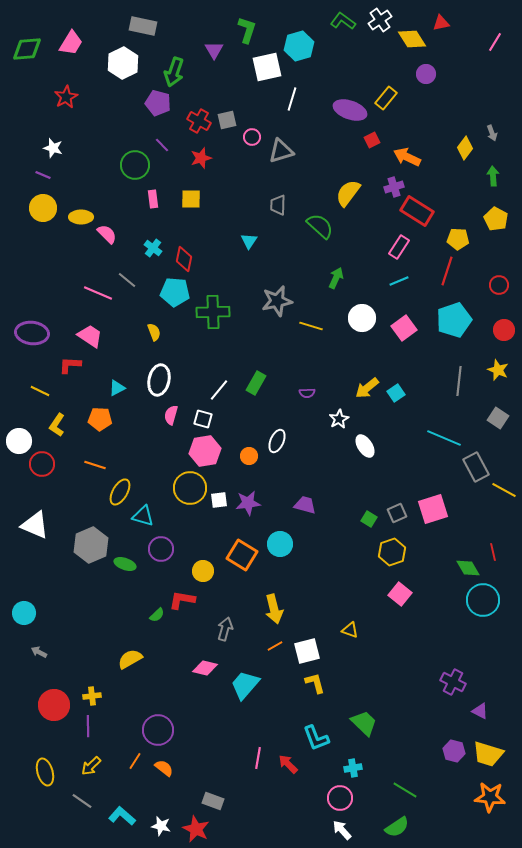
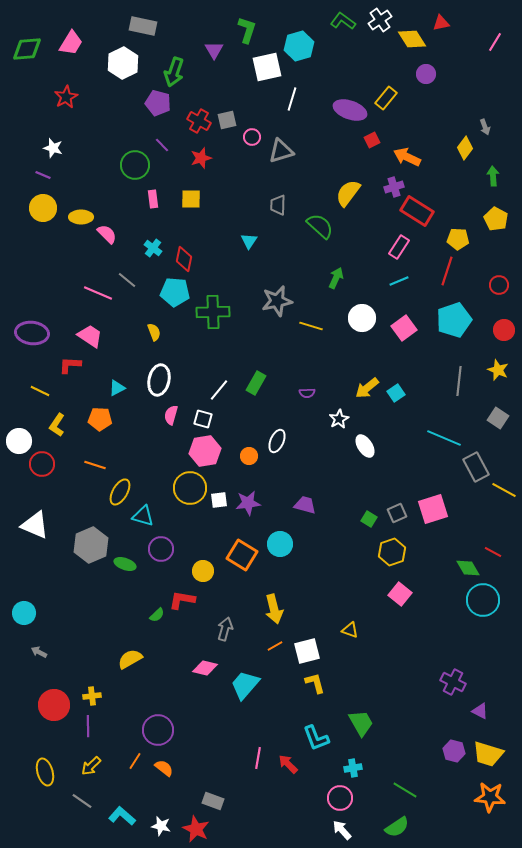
gray arrow at (492, 133): moved 7 px left, 6 px up
red line at (493, 552): rotated 48 degrees counterclockwise
green trapezoid at (364, 723): moved 3 px left; rotated 16 degrees clockwise
